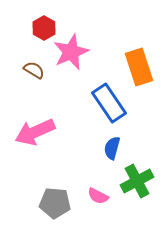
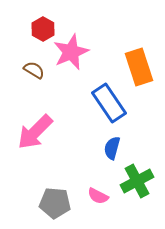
red hexagon: moved 1 px left, 1 px down
pink arrow: rotated 21 degrees counterclockwise
